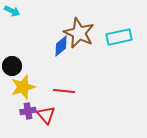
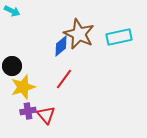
brown star: moved 1 px down
red line: moved 12 px up; rotated 60 degrees counterclockwise
